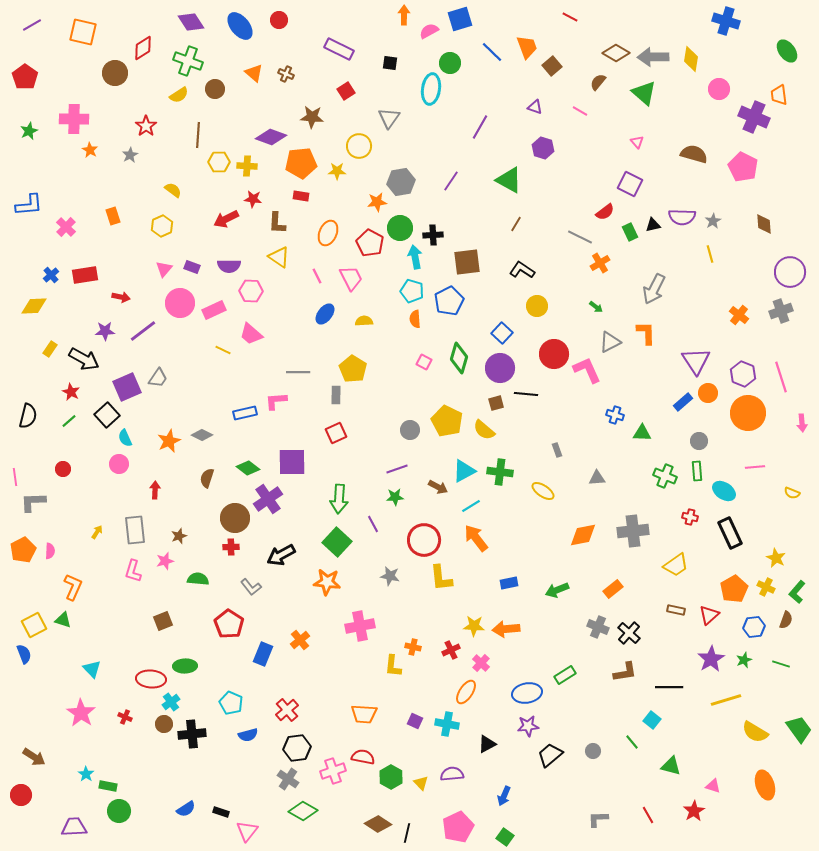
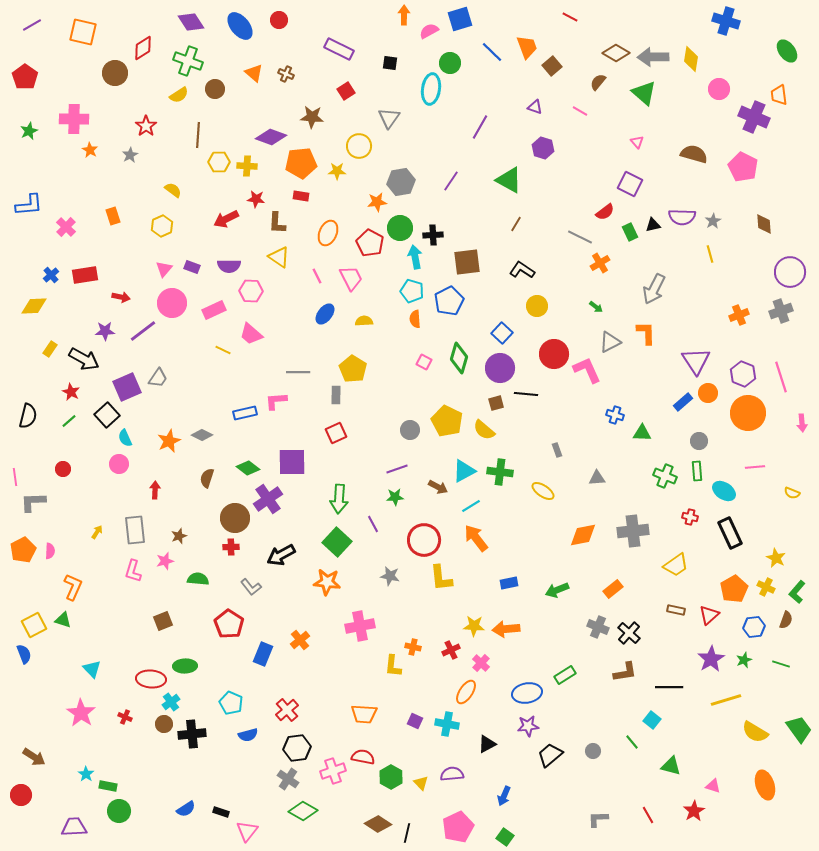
red star at (253, 199): moved 3 px right
pink circle at (180, 303): moved 8 px left
orange cross at (739, 315): rotated 30 degrees clockwise
